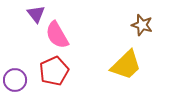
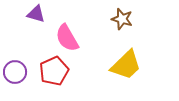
purple triangle: rotated 36 degrees counterclockwise
brown star: moved 20 px left, 6 px up
pink semicircle: moved 10 px right, 3 px down
purple circle: moved 8 px up
